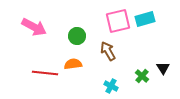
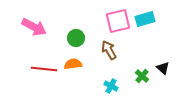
green circle: moved 1 px left, 2 px down
brown arrow: moved 1 px right, 1 px up
black triangle: rotated 16 degrees counterclockwise
red line: moved 1 px left, 4 px up
